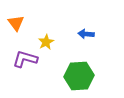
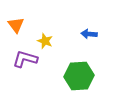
orange triangle: moved 2 px down
blue arrow: moved 3 px right
yellow star: moved 1 px left, 1 px up; rotated 21 degrees counterclockwise
